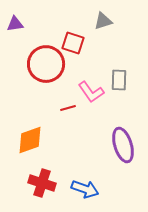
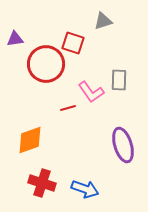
purple triangle: moved 15 px down
